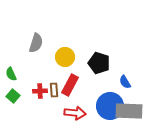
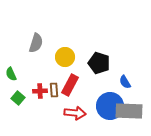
green square: moved 5 px right, 2 px down
